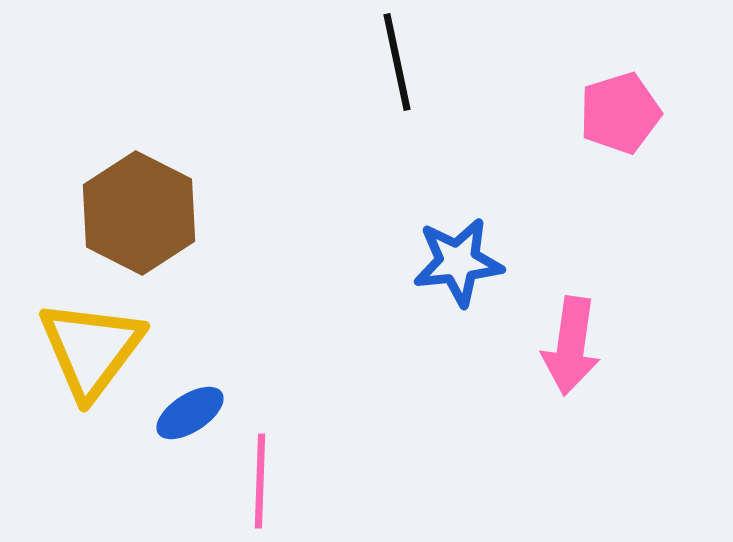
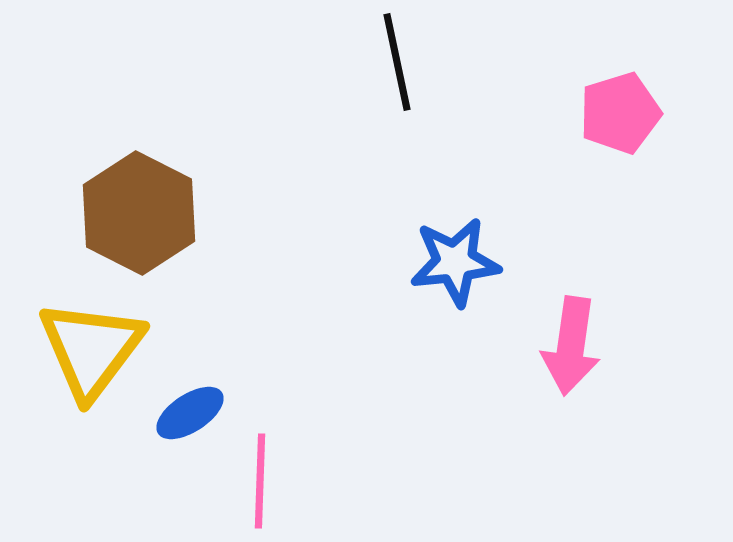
blue star: moved 3 px left
